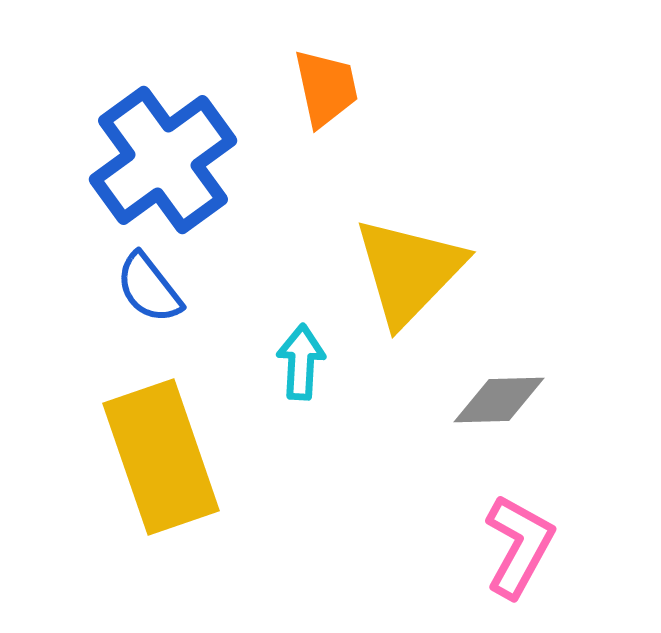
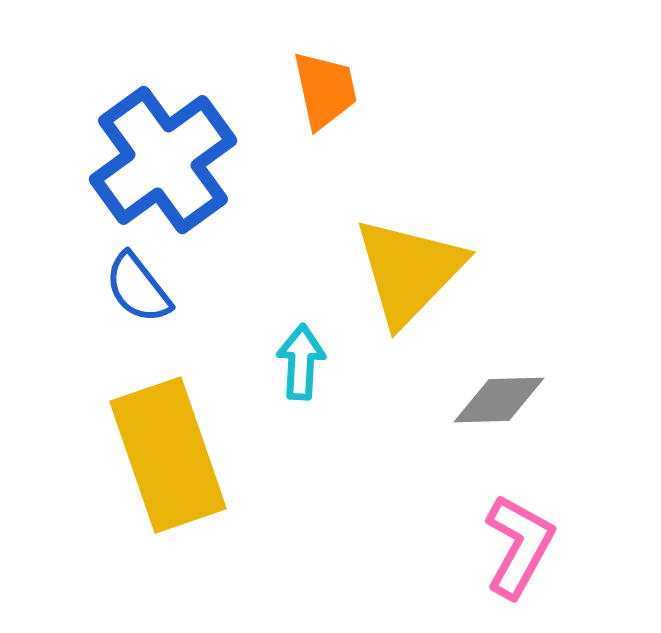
orange trapezoid: moved 1 px left, 2 px down
blue semicircle: moved 11 px left
yellow rectangle: moved 7 px right, 2 px up
